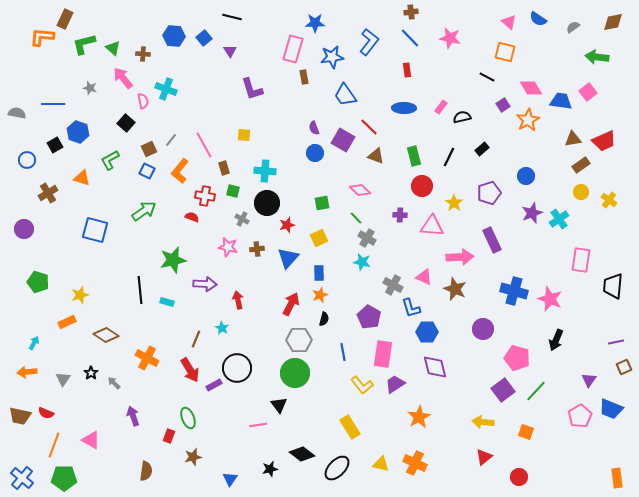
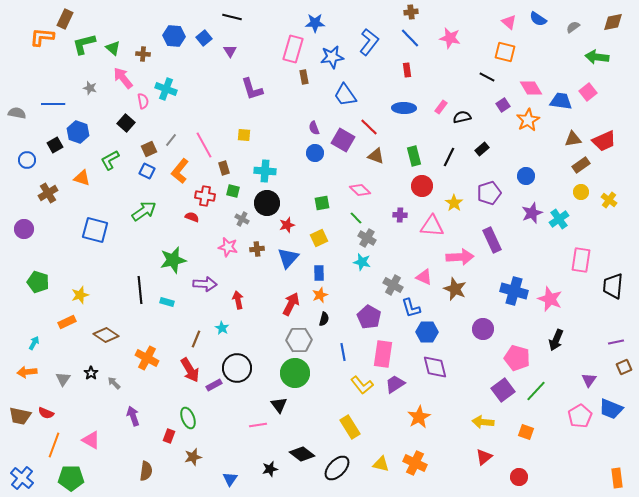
green pentagon at (64, 478): moved 7 px right
